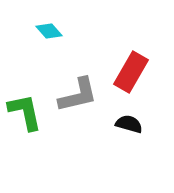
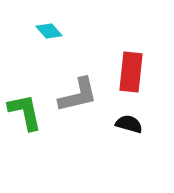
red rectangle: rotated 24 degrees counterclockwise
